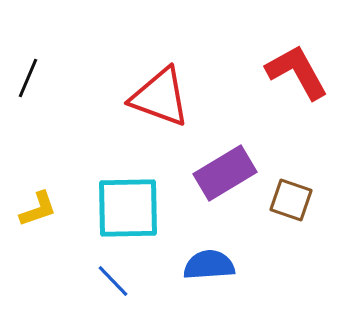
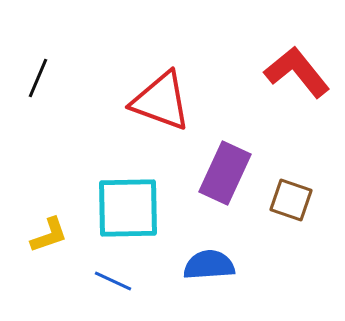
red L-shape: rotated 10 degrees counterclockwise
black line: moved 10 px right
red triangle: moved 1 px right, 4 px down
purple rectangle: rotated 34 degrees counterclockwise
yellow L-shape: moved 11 px right, 26 px down
blue line: rotated 21 degrees counterclockwise
